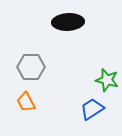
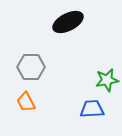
black ellipse: rotated 24 degrees counterclockwise
green star: rotated 25 degrees counterclockwise
blue trapezoid: rotated 30 degrees clockwise
